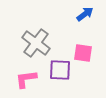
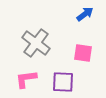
purple square: moved 3 px right, 12 px down
